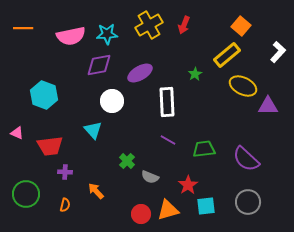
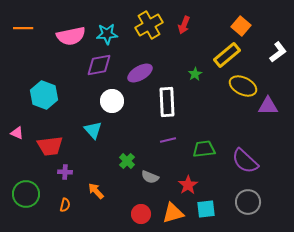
white L-shape: rotated 10 degrees clockwise
purple line: rotated 42 degrees counterclockwise
purple semicircle: moved 1 px left, 2 px down
cyan square: moved 3 px down
orange triangle: moved 5 px right, 3 px down
